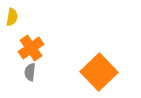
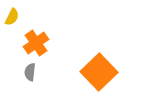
yellow semicircle: rotated 18 degrees clockwise
orange cross: moved 5 px right, 5 px up
